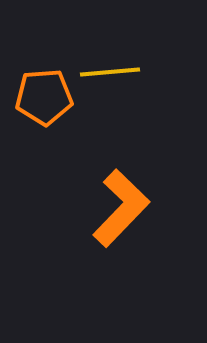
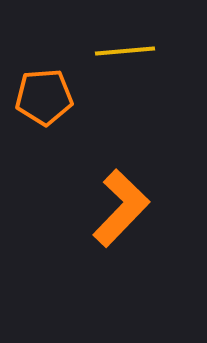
yellow line: moved 15 px right, 21 px up
